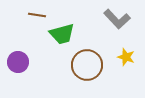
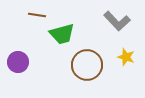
gray L-shape: moved 2 px down
